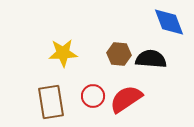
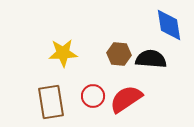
blue diamond: moved 3 px down; rotated 12 degrees clockwise
